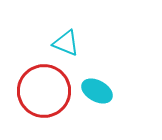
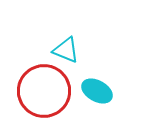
cyan triangle: moved 7 px down
